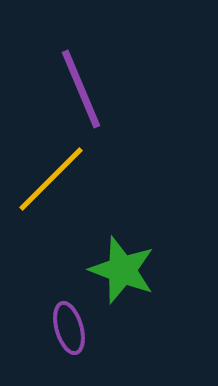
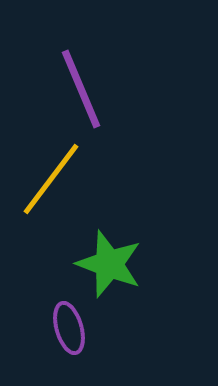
yellow line: rotated 8 degrees counterclockwise
green star: moved 13 px left, 6 px up
